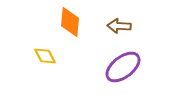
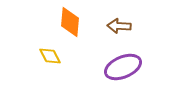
yellow diamond: moved 5 px right
purple ellipse: rotated 15 degrees clockwise
